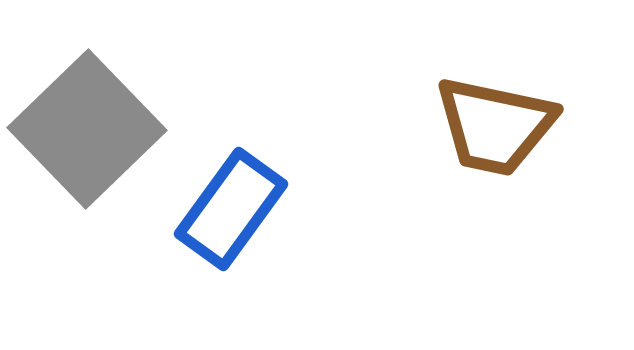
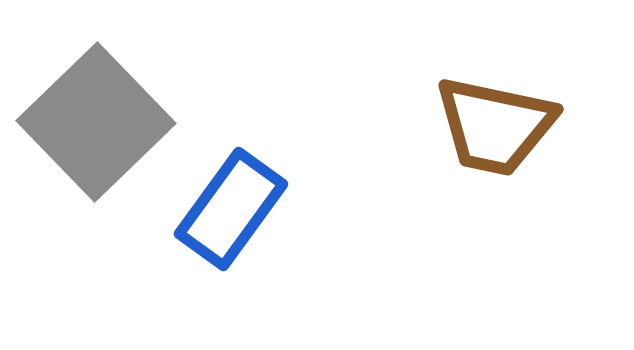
gray square: moved 9 px right, 7 px up
